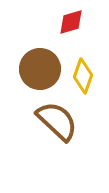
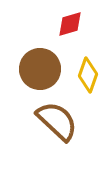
red diamond: moved 1 px left, 2 px down
yellow diamond: moved 5 px right, 1 px up
